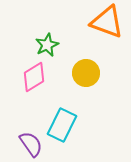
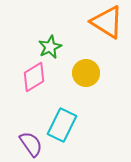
orange triangle: rotated 12 degrees clockwise
green star: moved 3 px right, 2 px down
